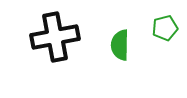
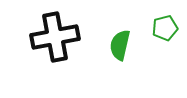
green semicircle: rotated 12 degrees clockwise
